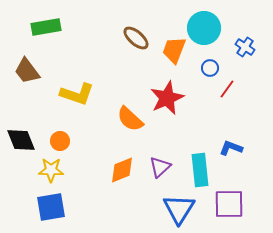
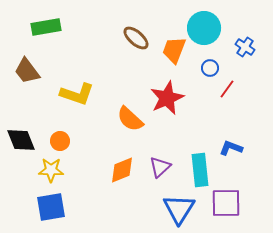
purple square: moved 3 px left, 1 px up
